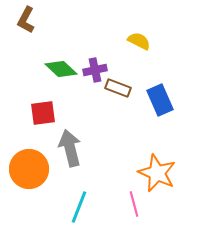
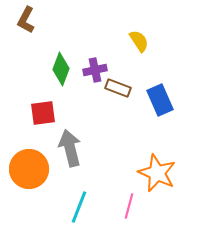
yellow semicircle: rotated 30 degrees clockwise
green diamond: rotated 68 degrees clockwise
pink line: moved 5 px left, 2 px down; rotated 30 degrees clockwise
